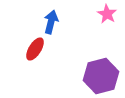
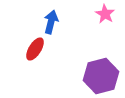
pink star: moved 2 px left
